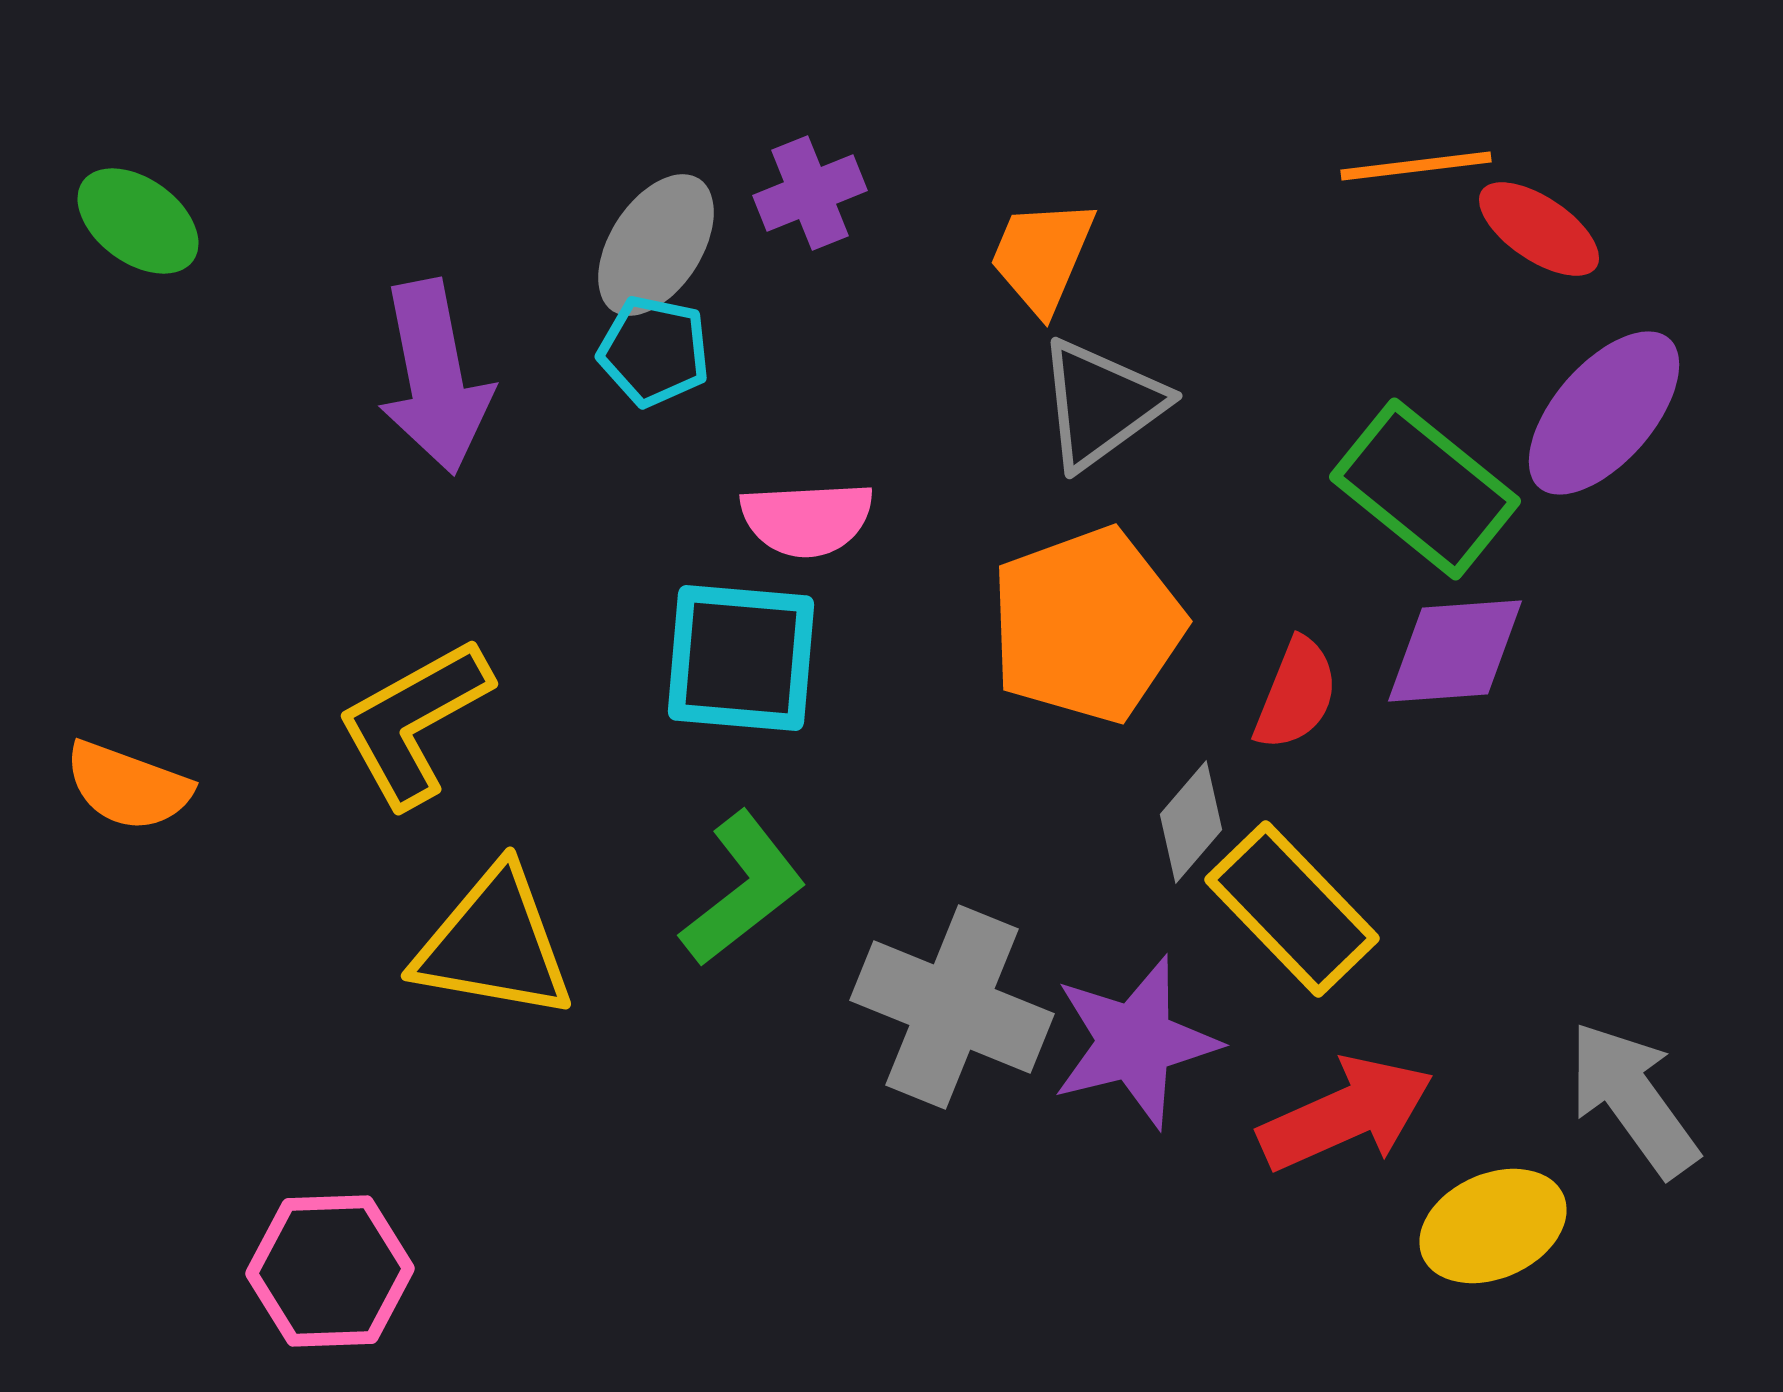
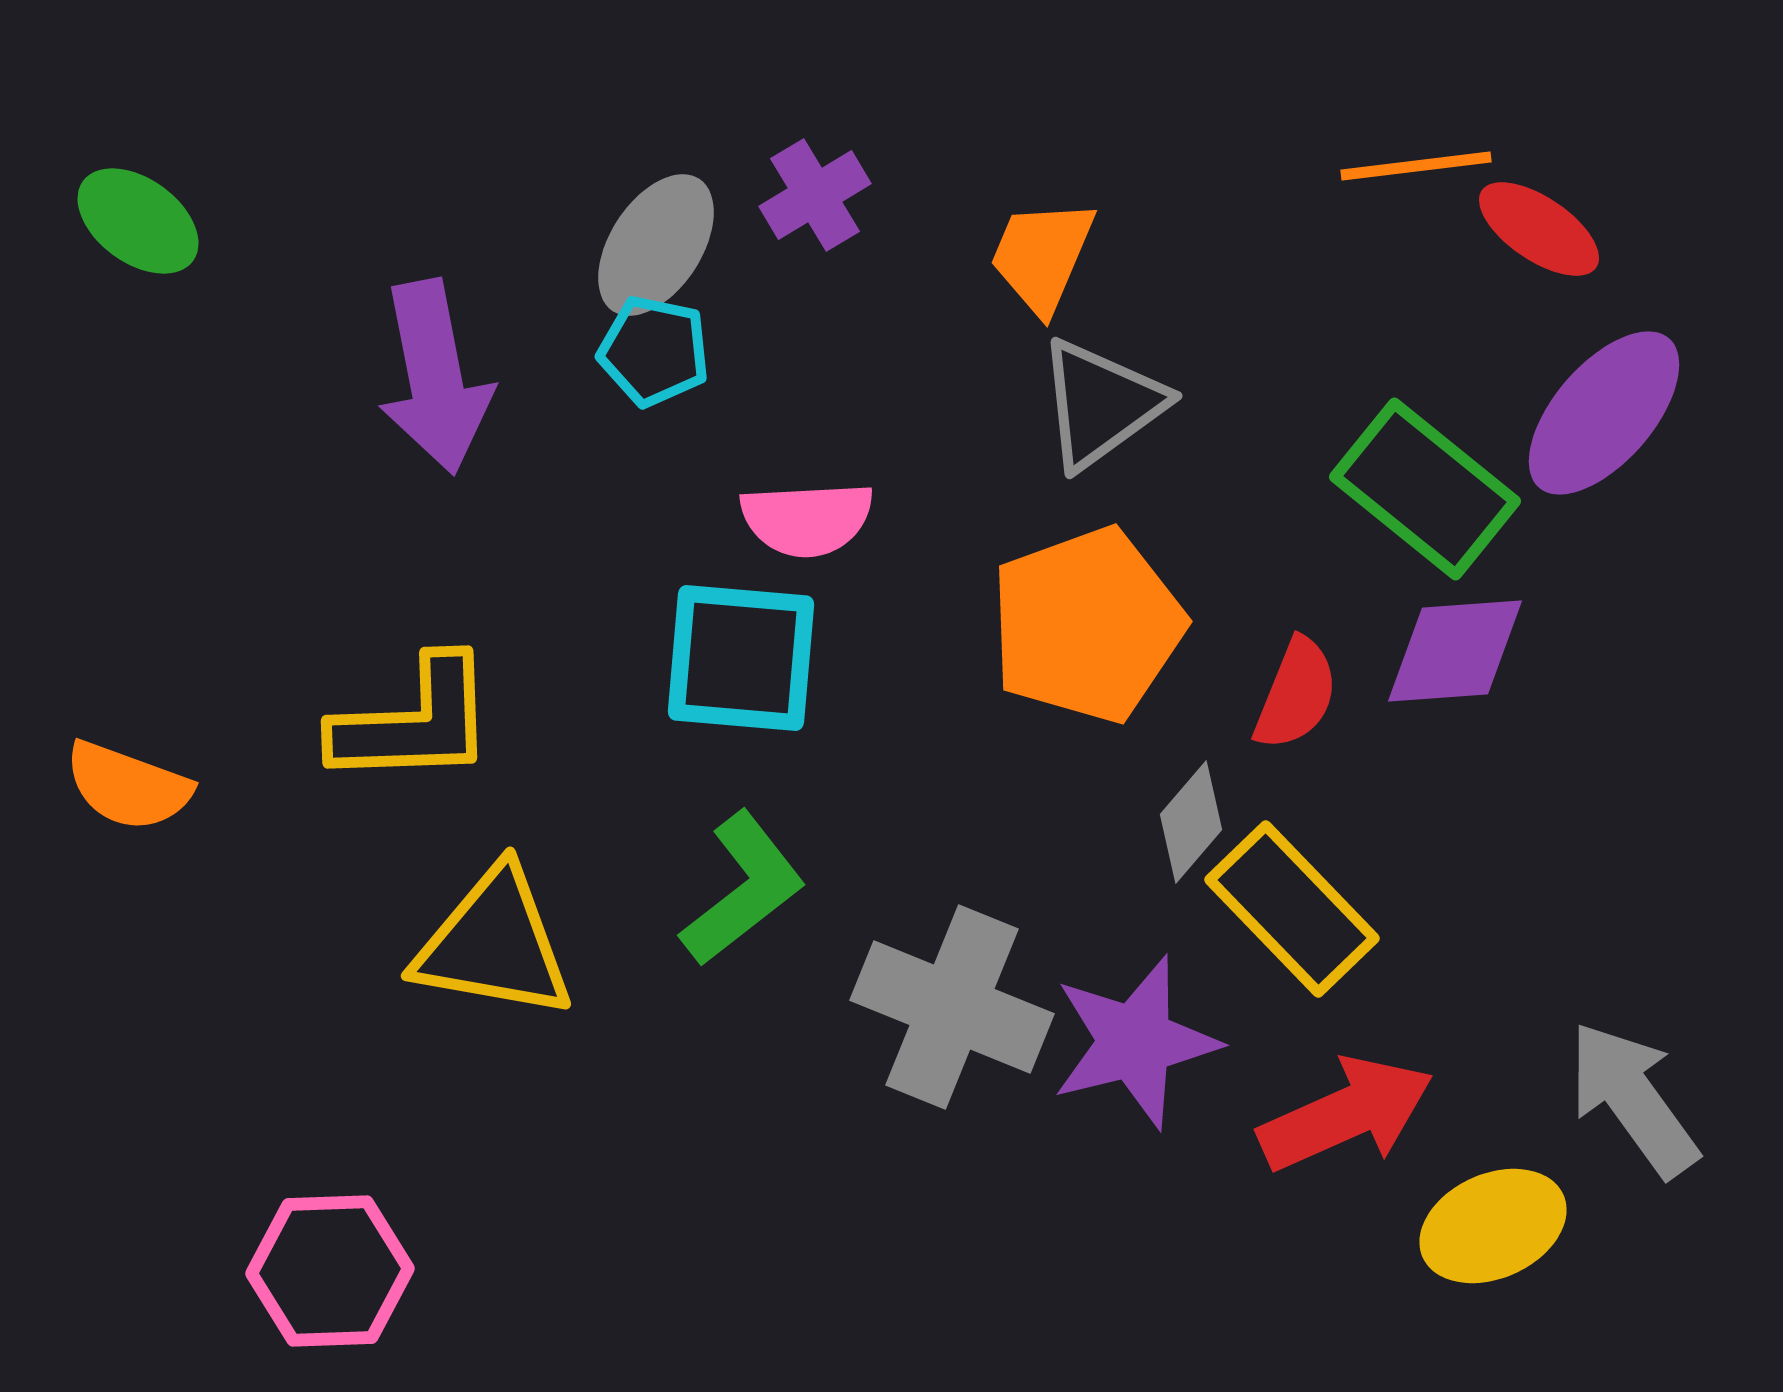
purple cross: moved 5 px right, 2 px down; rotated 9 degrees counterclockwise
yellow L-shape: rotated 153 degrees counterclockwise
